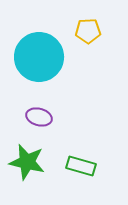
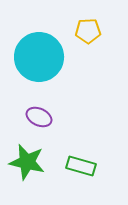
purple ellipse: rotated 10 degrees clockwise
